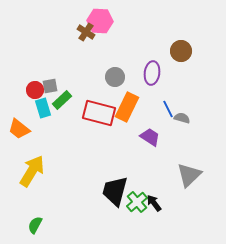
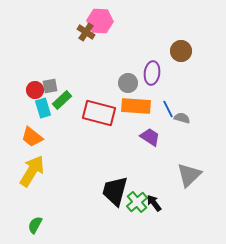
gray circle: moved 13 px right, 6 px down
orange rectangle: moved 9 px right, 1 px up; rotated 68 degrees clockwise
orange trapezoid: moved 13 px right, 8 px down
